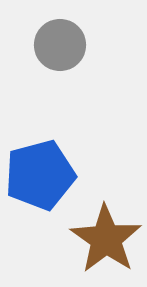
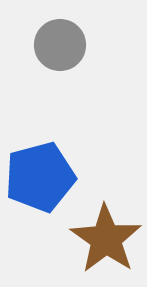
blue pentagon: moved 2 px down
